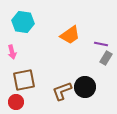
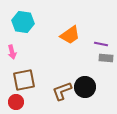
gray rectangle: rotated 64 degrees clockwise
